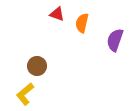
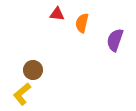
red triangle: rotated 14 degrees counterclockwise
brown circle: moved 4 px left, 4 px down
yellow L-shape: moved 3 px left
